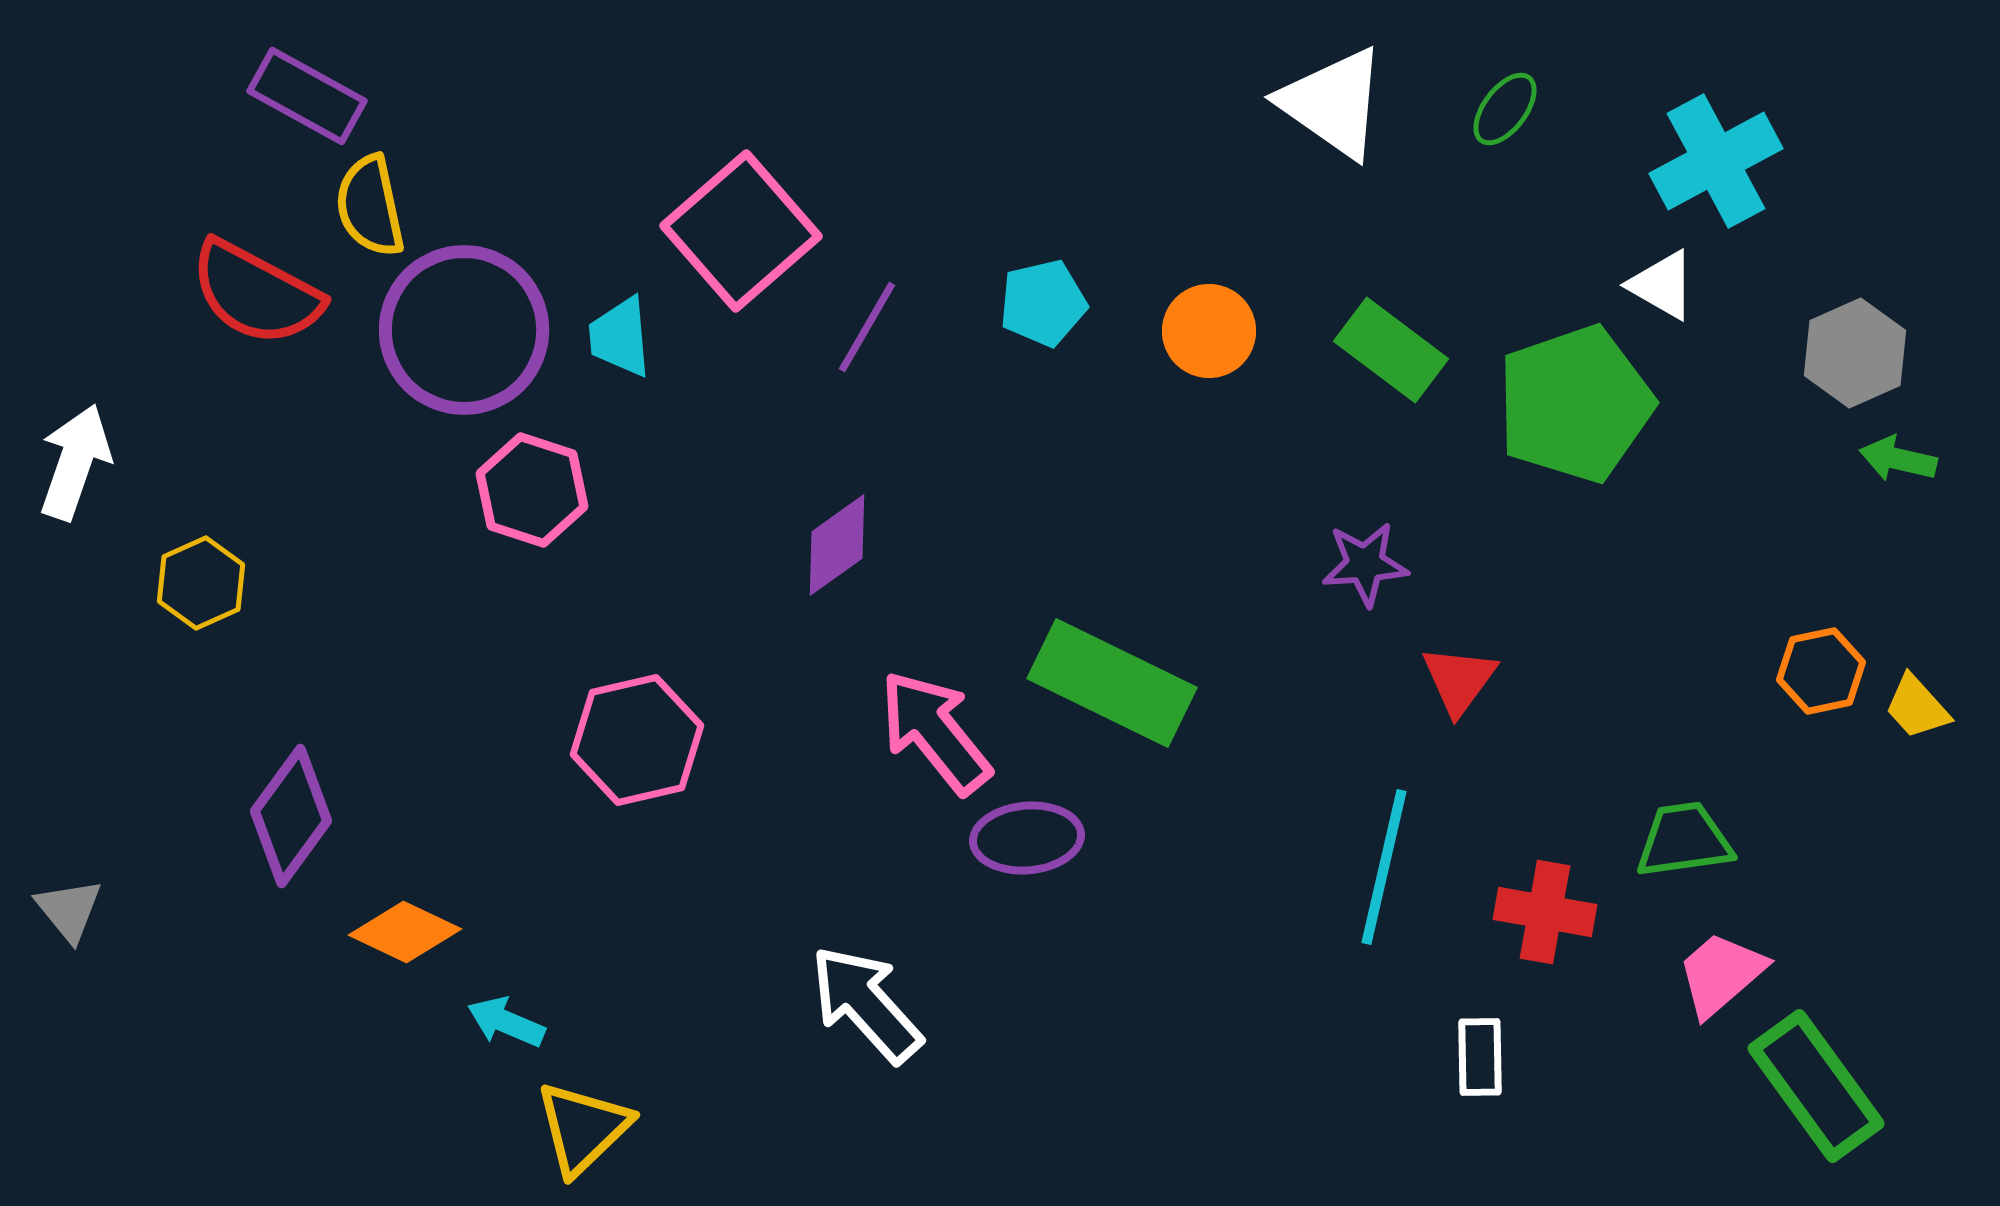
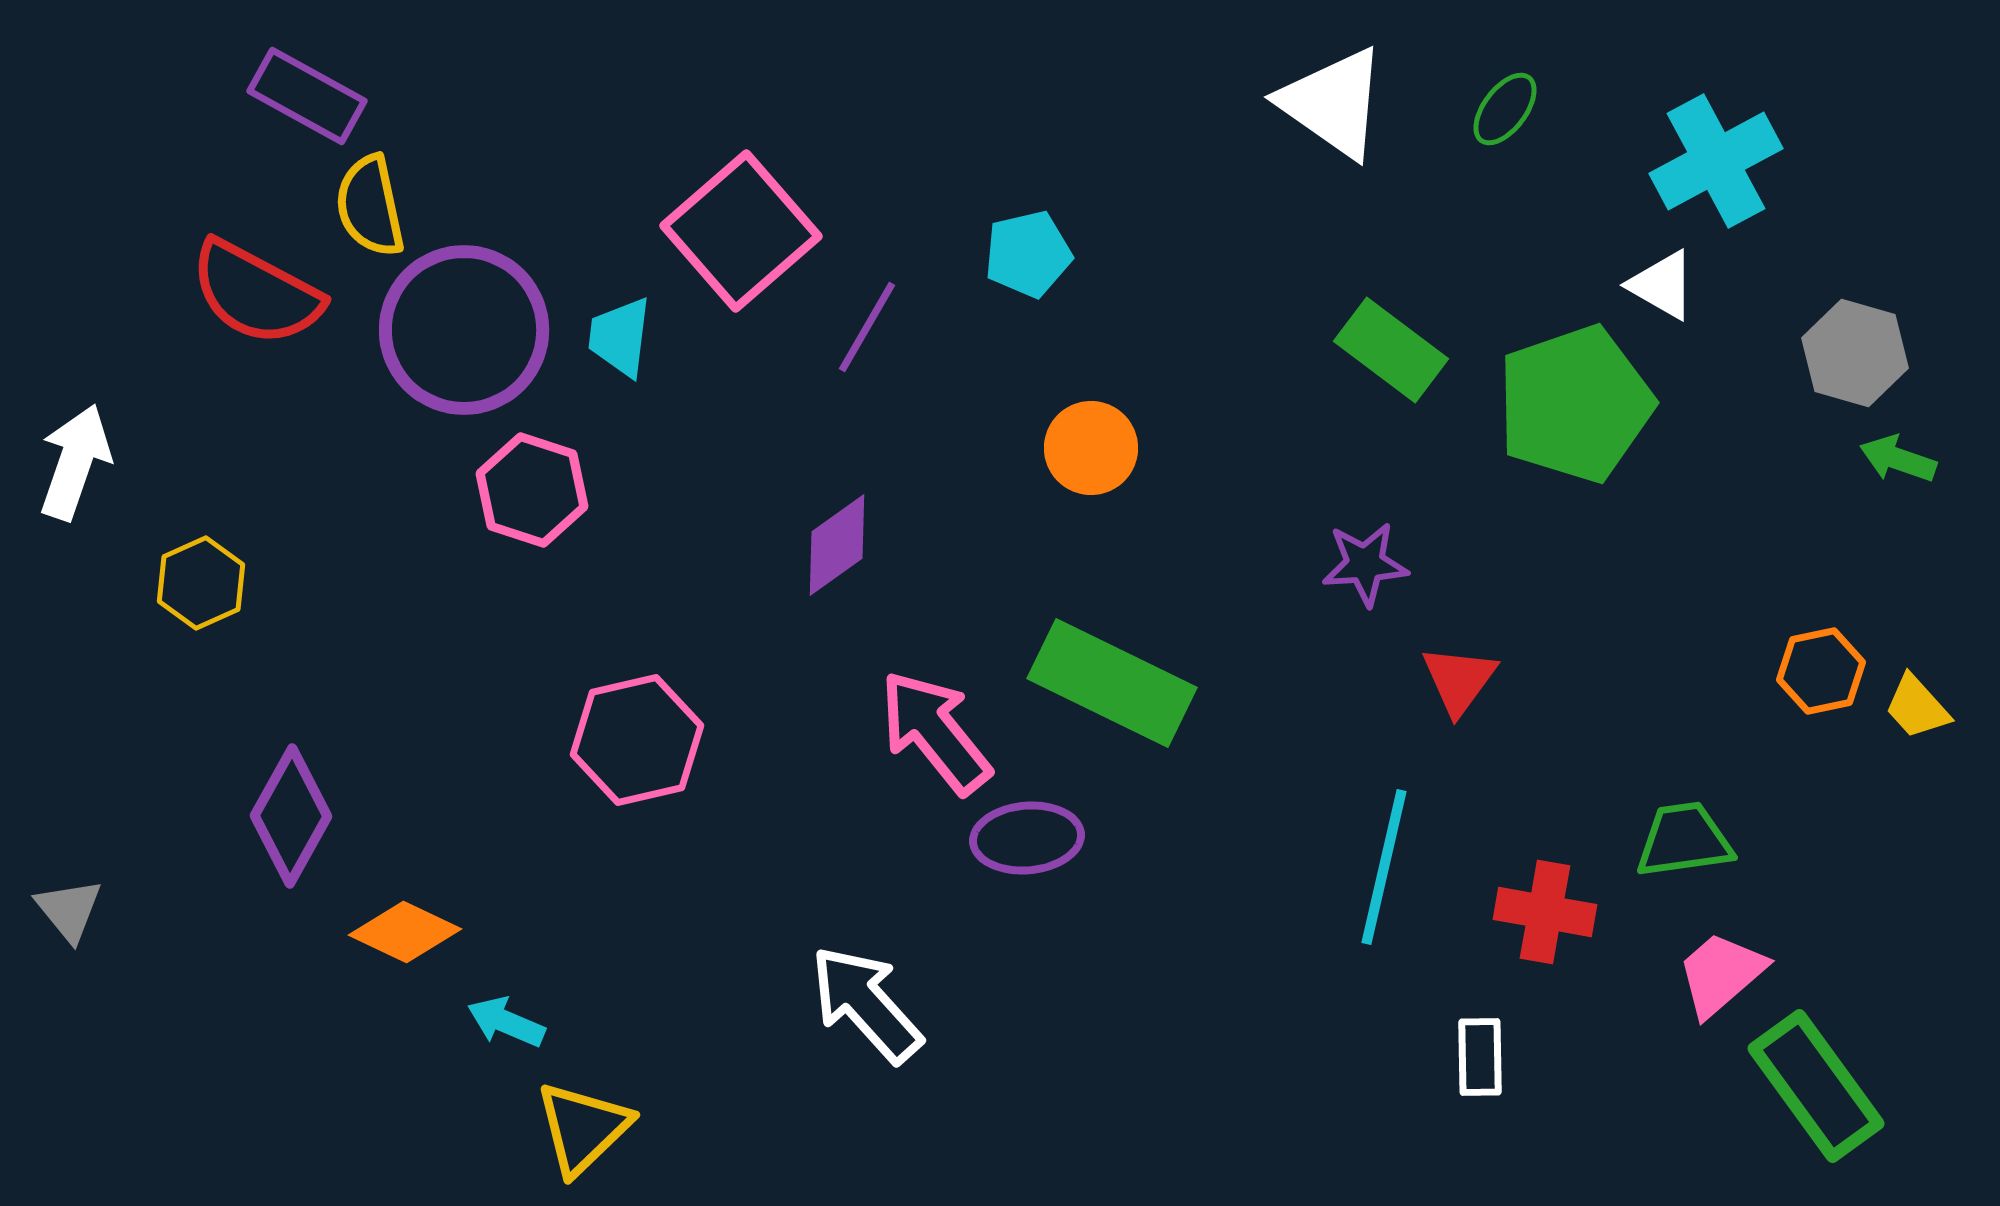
cyan pentagon at (1043, 303): moved 15 px left, 49 px up
orange circle at (1209, 331): moved 118 px left, 117 px down
cyan trapezoid at (620, 337): rotated 12 degrees clockwise
gray hexagon at (1855, 353): rotated 20 degrees counterclockwise
green arrow at (1898, 459): rotated 6 degrees clockwise
purple diamond at (291, 816): rotated 7 degrees counterclockwise
